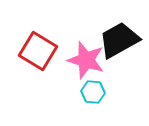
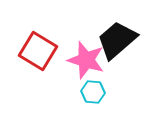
black trapezoid: moved 2 px left; rotated 12 degrees counterclockwise
